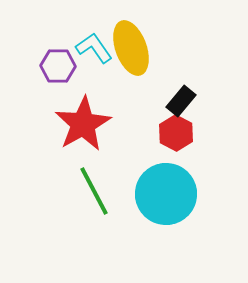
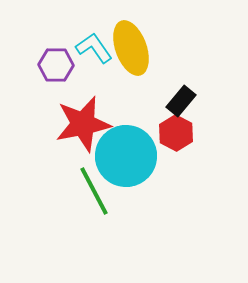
purple hexagon: moved 2 px left, 1 px up
red star: rotated 18 degrees clockwise
cyan circle: moved 40 px left, 38 px up
